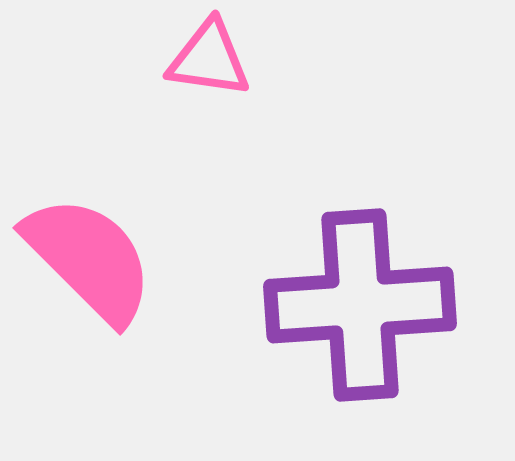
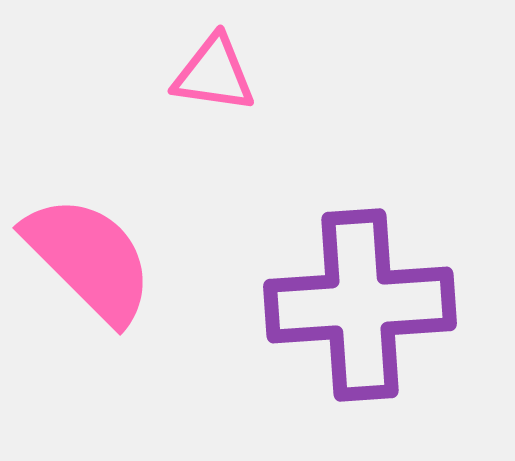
pink triangle: moved 5 px right, 15 px down
